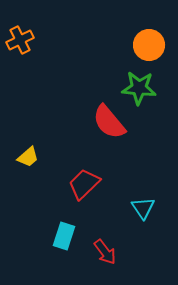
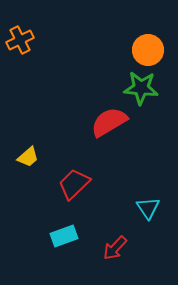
orange circle: moved 1 px left, 5 px down
green star: moved 2 px right
red semicircle: rotated 99 degrees clockwise
red trapezoid: moved 10 px left
cyan triangle: moved 5 px right
cyan rectangle: rotated 52 degrees clockwise
red arrow: moved 10 px right, 4 px up; rotated 80 degrees clockwise
